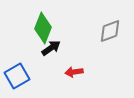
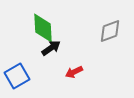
green diamond: rotated 24 degrees counterclockwise
red arrow: rotated 18 degrees counterclockwise
